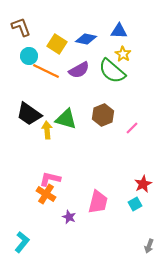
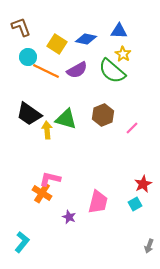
cyan circle: moved 1 px left, 1 px down
purple semicircle: moved 2 px left
orange cross: moved 4 px left, 1 px up
